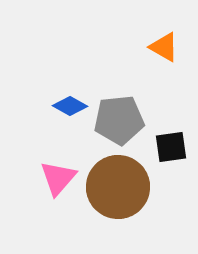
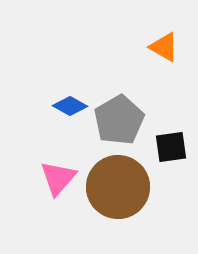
gray pentagon: rotated 24 degrees counterclockwise
